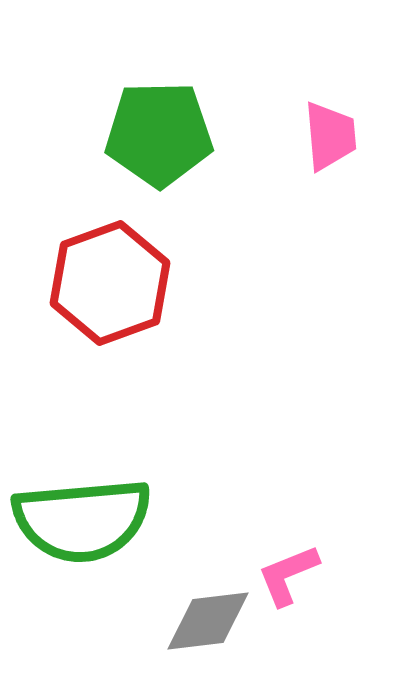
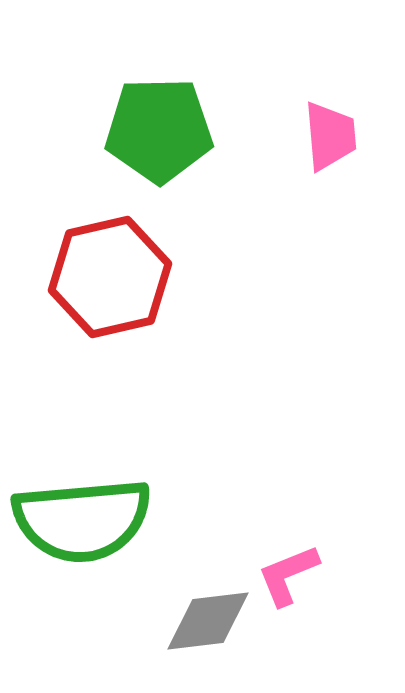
green pentagon: moved 4 px up
red hexagon: moved 6 px up; rotated 7 degrees clockwise
